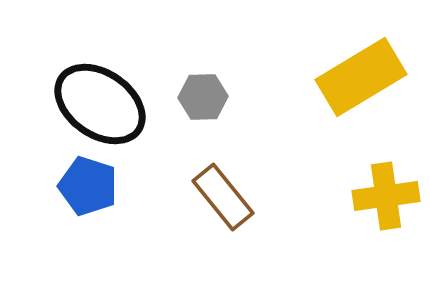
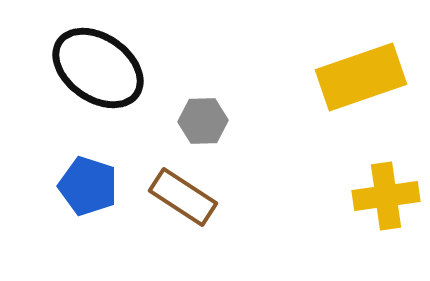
yellow rectangle: rotated 12 degrees clockwise
gray hexagon: moved 24 px down
black ellipse: moved 2 px left, 36 px up
brown rectangle: moved 40 px left; rotated 18 degrees counterclockwise
